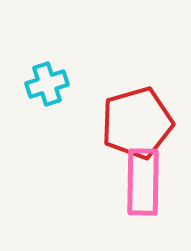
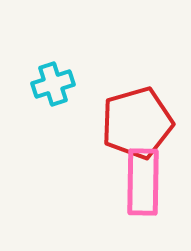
cyan cross: moved 6 px right
